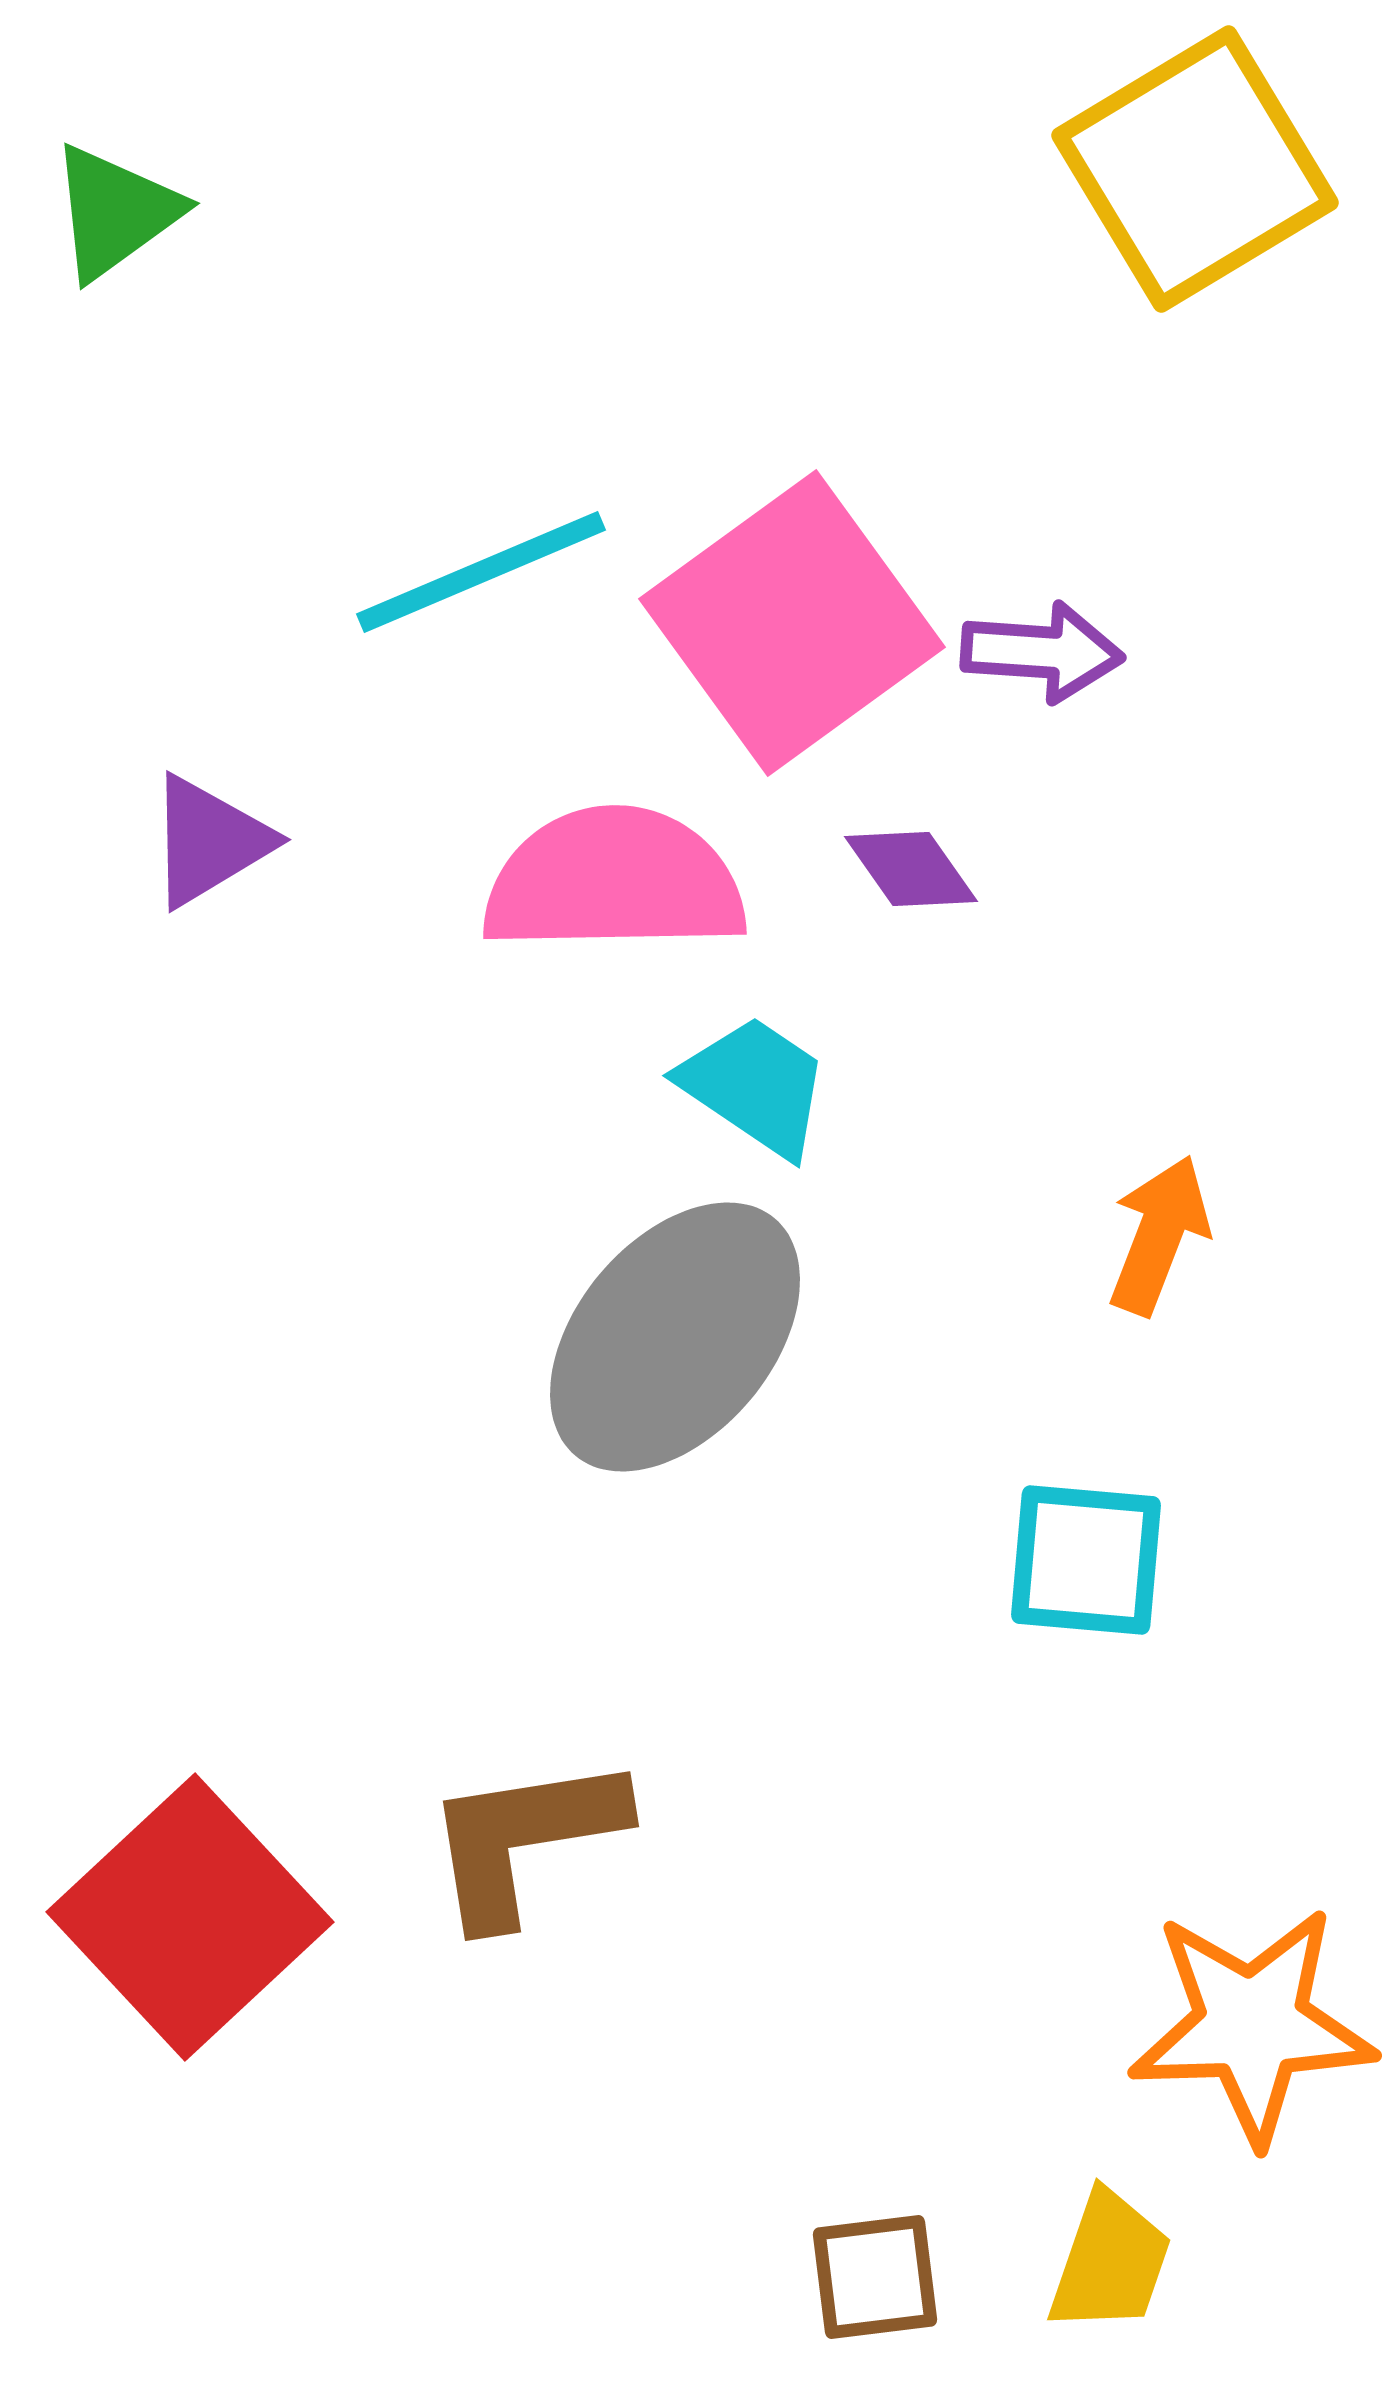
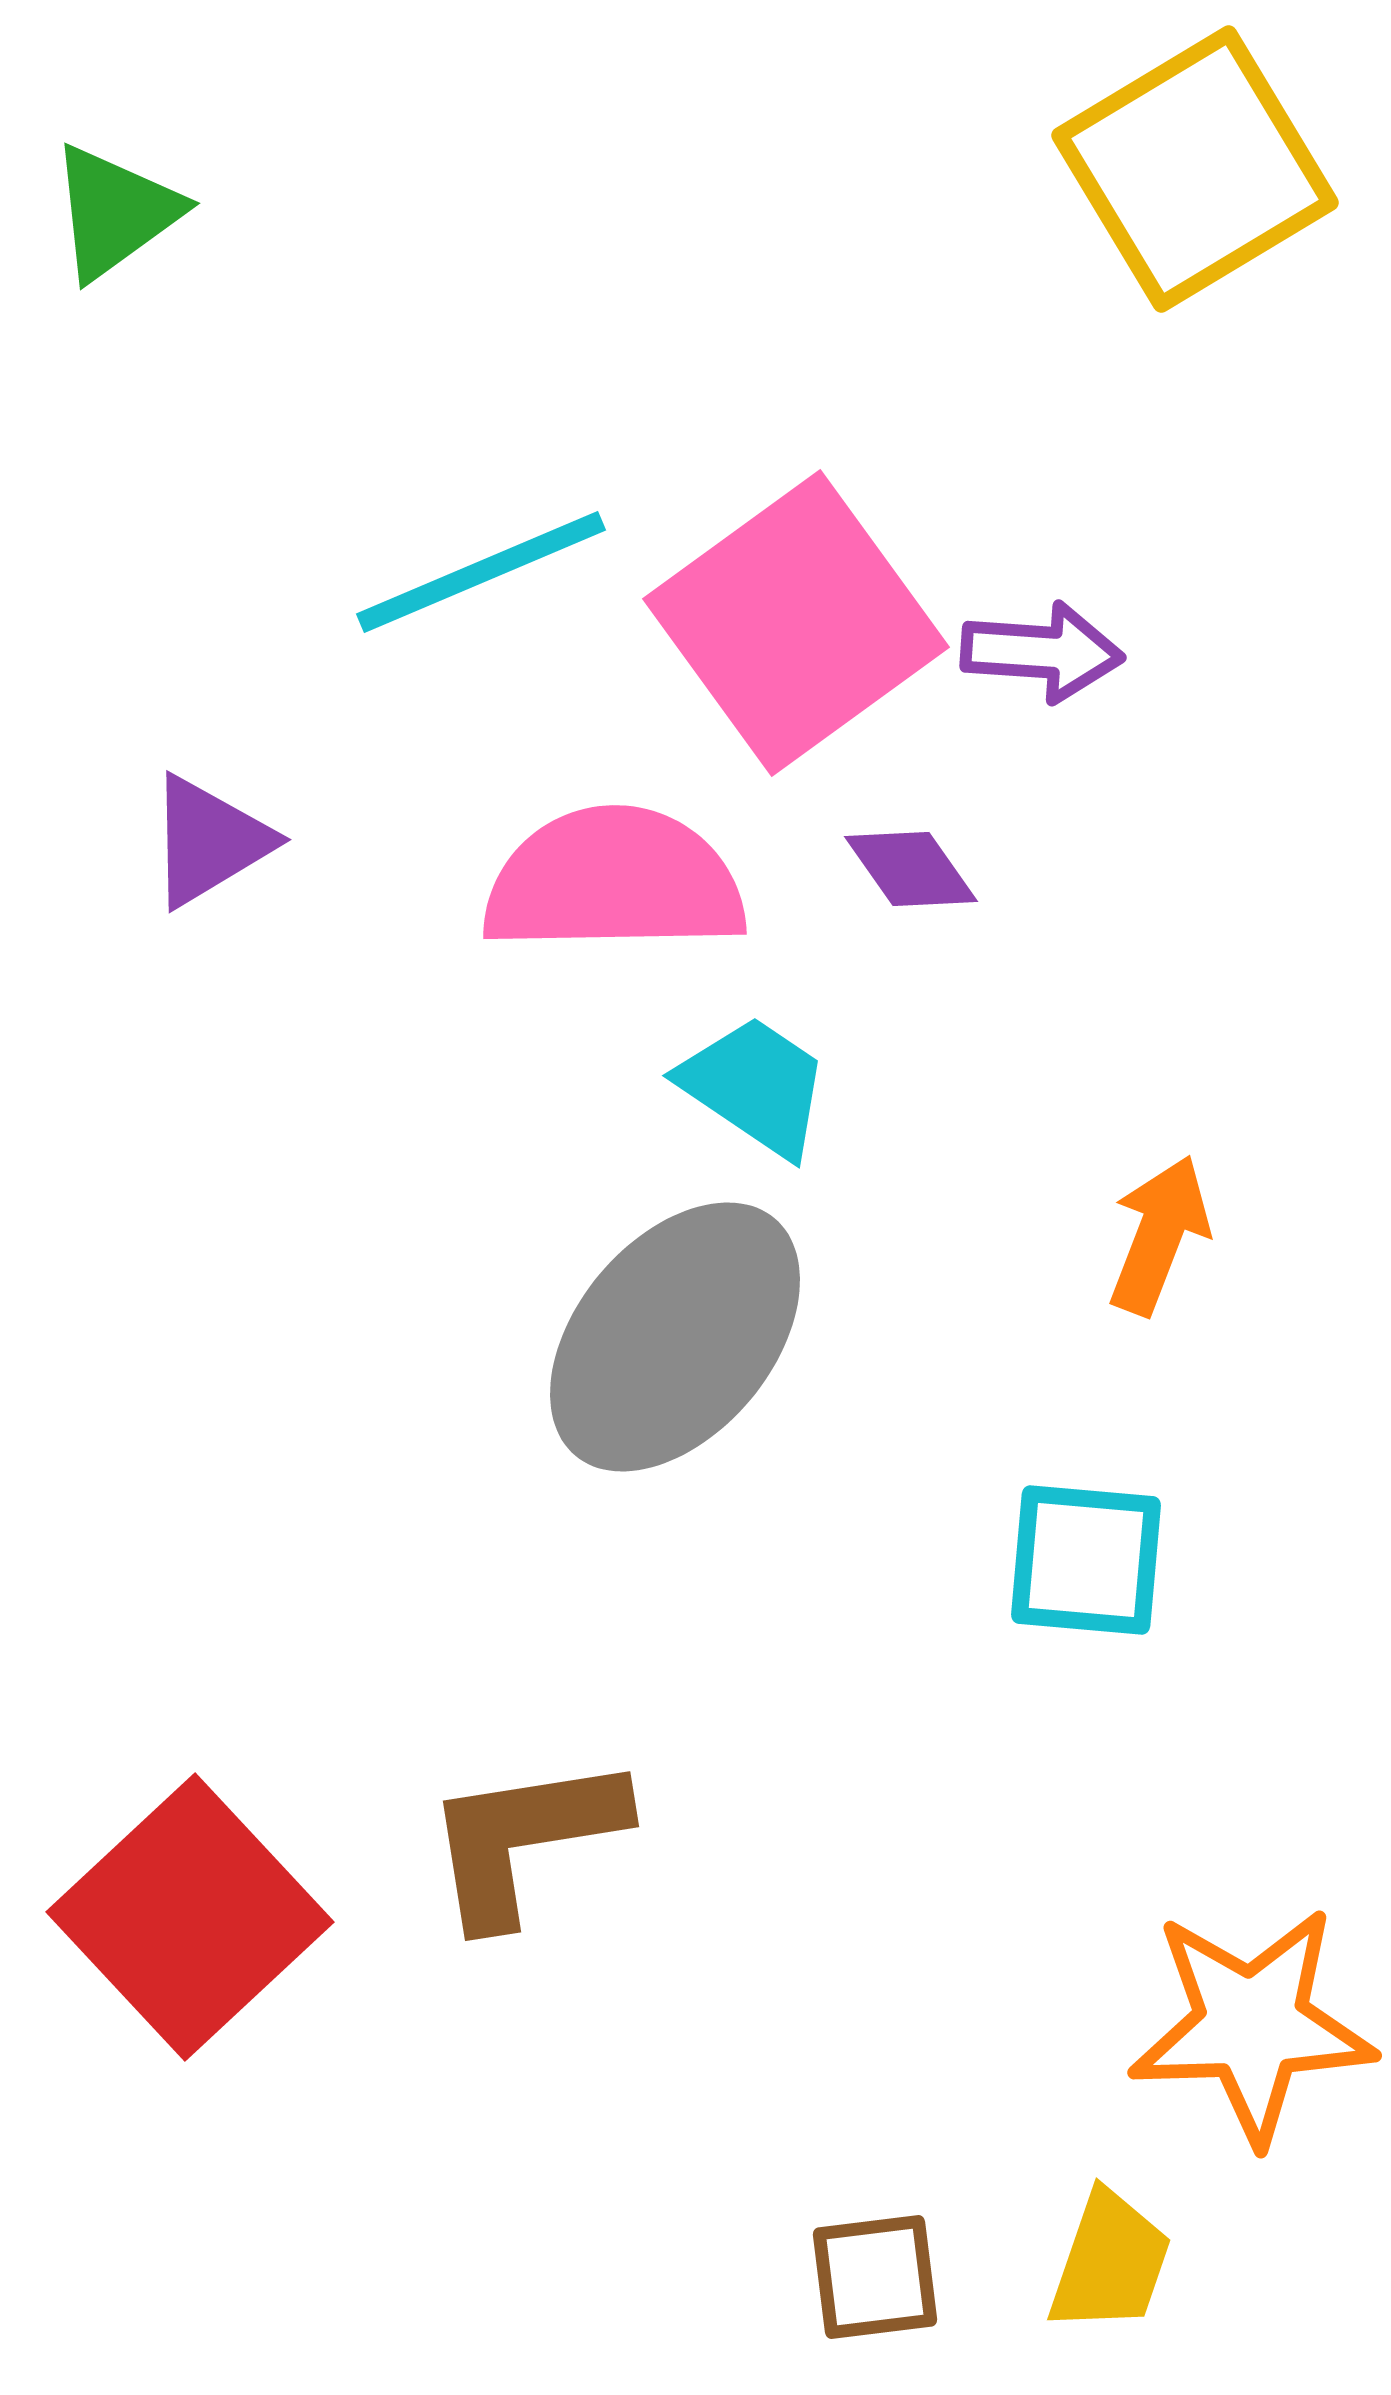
pink square: moved 4 px right
